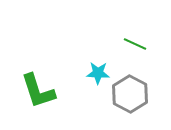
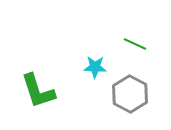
cyan star: moved 3 px left, 6 px up
